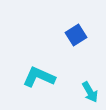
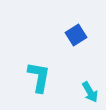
cyan L-shape: rotated 76 degrees clockwise
